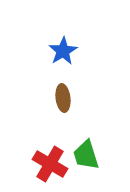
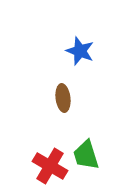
blue star: moved 17 px right; rotated 20 degrees counterclockwise
red cross: moved 2 px down
